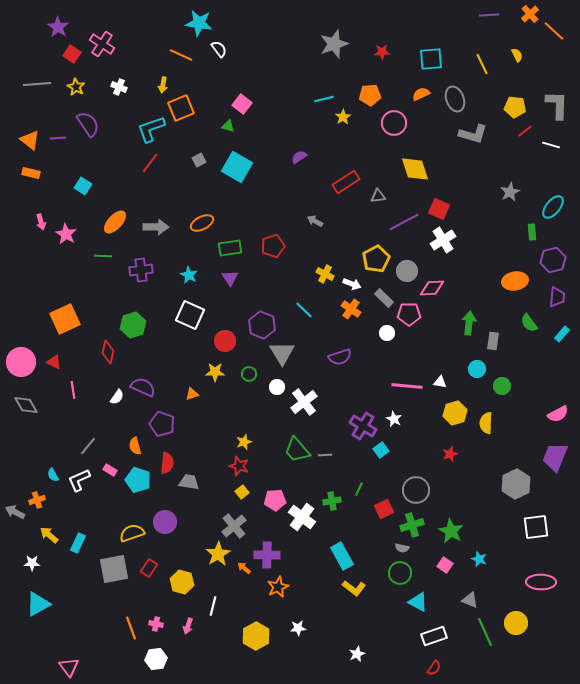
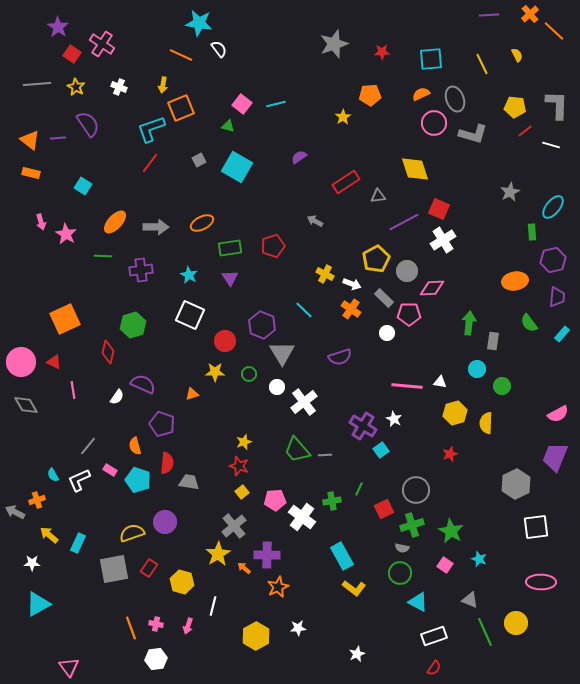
cyan line at (324, 99): moved 48 px left, 5 px down
pink circle at (394, 123): moved 40 px right
purple semicircle at (143, 387): moved 3 px up
